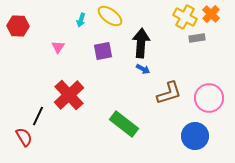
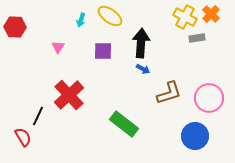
red hexagon: moved 3 px left, 1 px down
purple square: rotated 12 degrees clockwise
red semicircle: moved 1 px left
